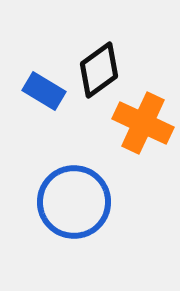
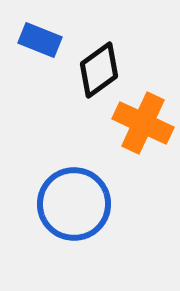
blue rectangle: moved 4 px left, 51 px up; rotated 9 degrees counterclockwise
blue circle: moved 2 px down
